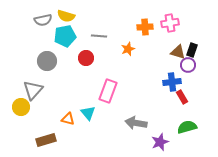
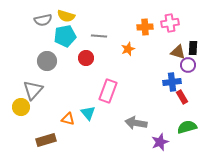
black rectangle: moved 1 px right, 2 px up; rotated 16 degrees counterclockwise
